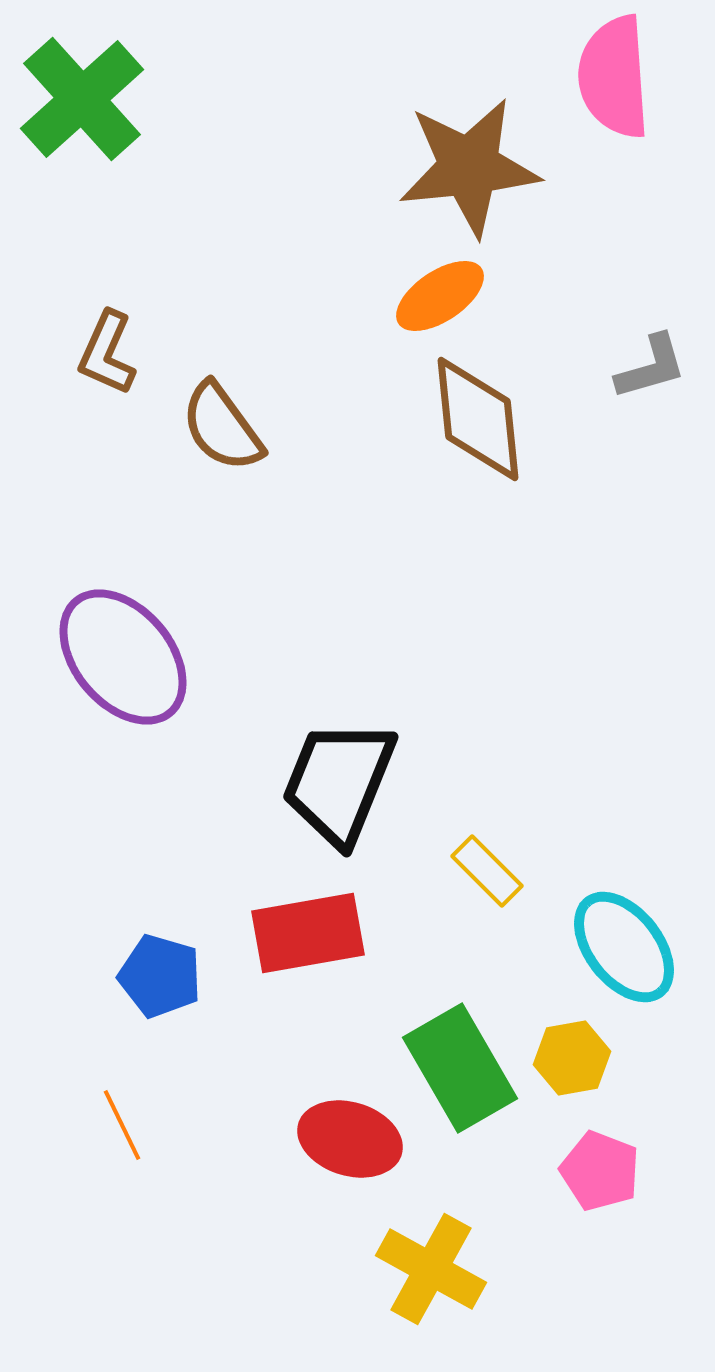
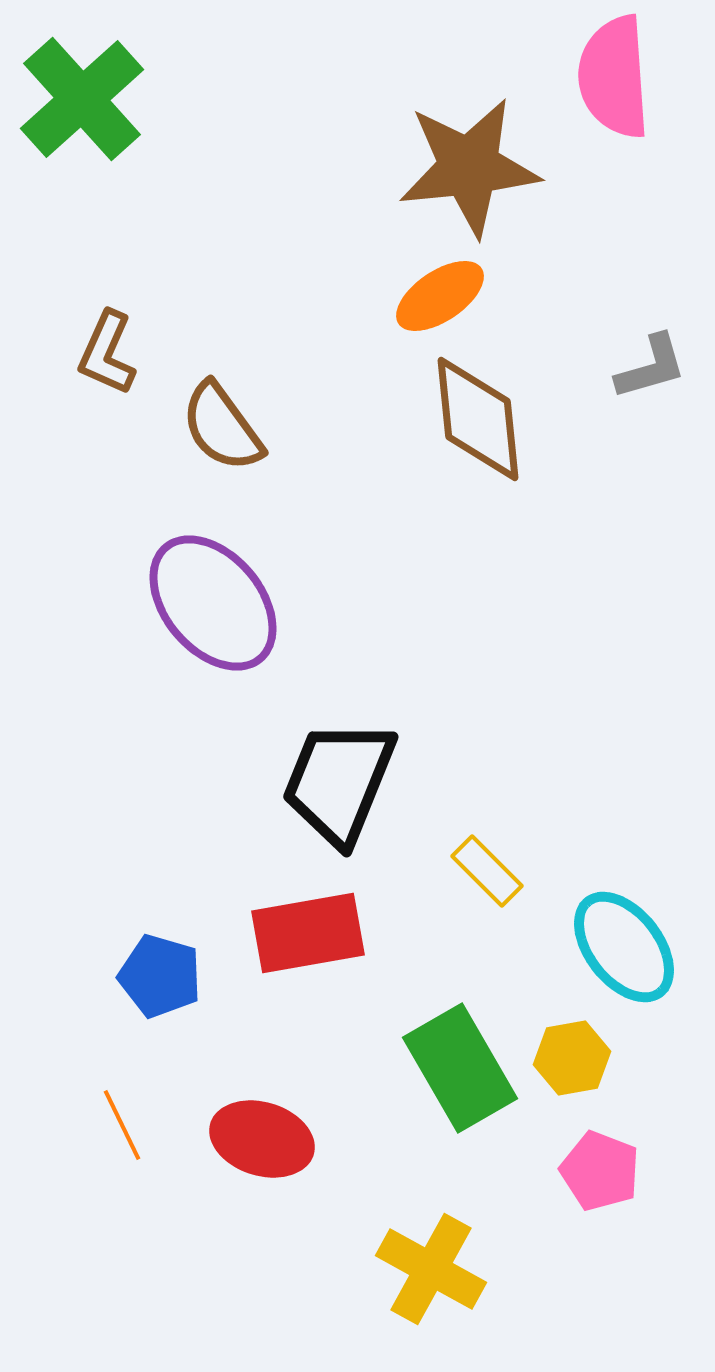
purple ellipse: moved 90 px right, 54 px up
red ellipse: moved 88 px left
